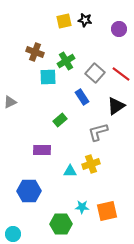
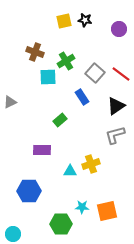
gray L-shape: moved 17 px right, 3 px down
